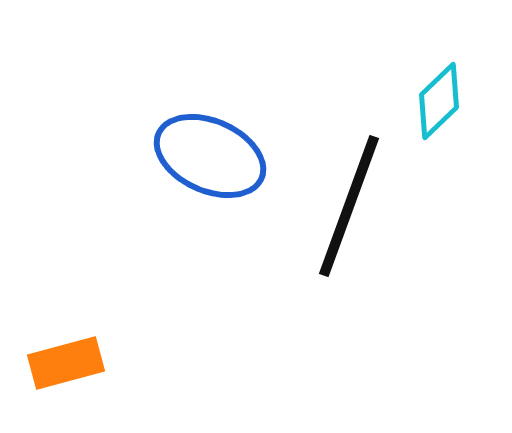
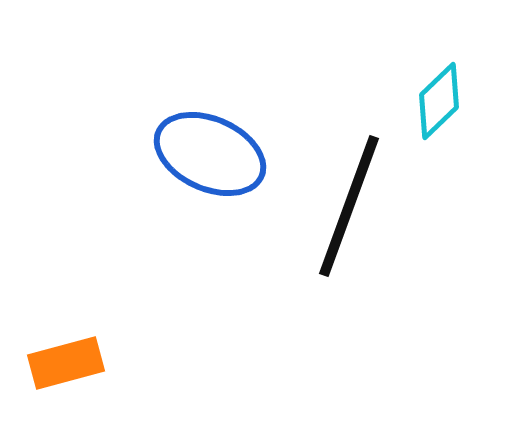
blue ellipse: moved 2 px up
